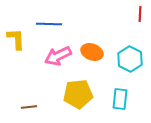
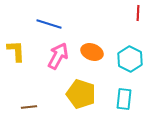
red line: moved 2 px left, 1 px up
blue line: rotated 15 degrees clockwise
yellow L-shape: moved 12 px down
pink arrow: rotated 144 degrees clockwise
yellow pentagon: moved 3 px right; rotated 24 degrees clockwise
cyan rectangle: moved 4 px right
